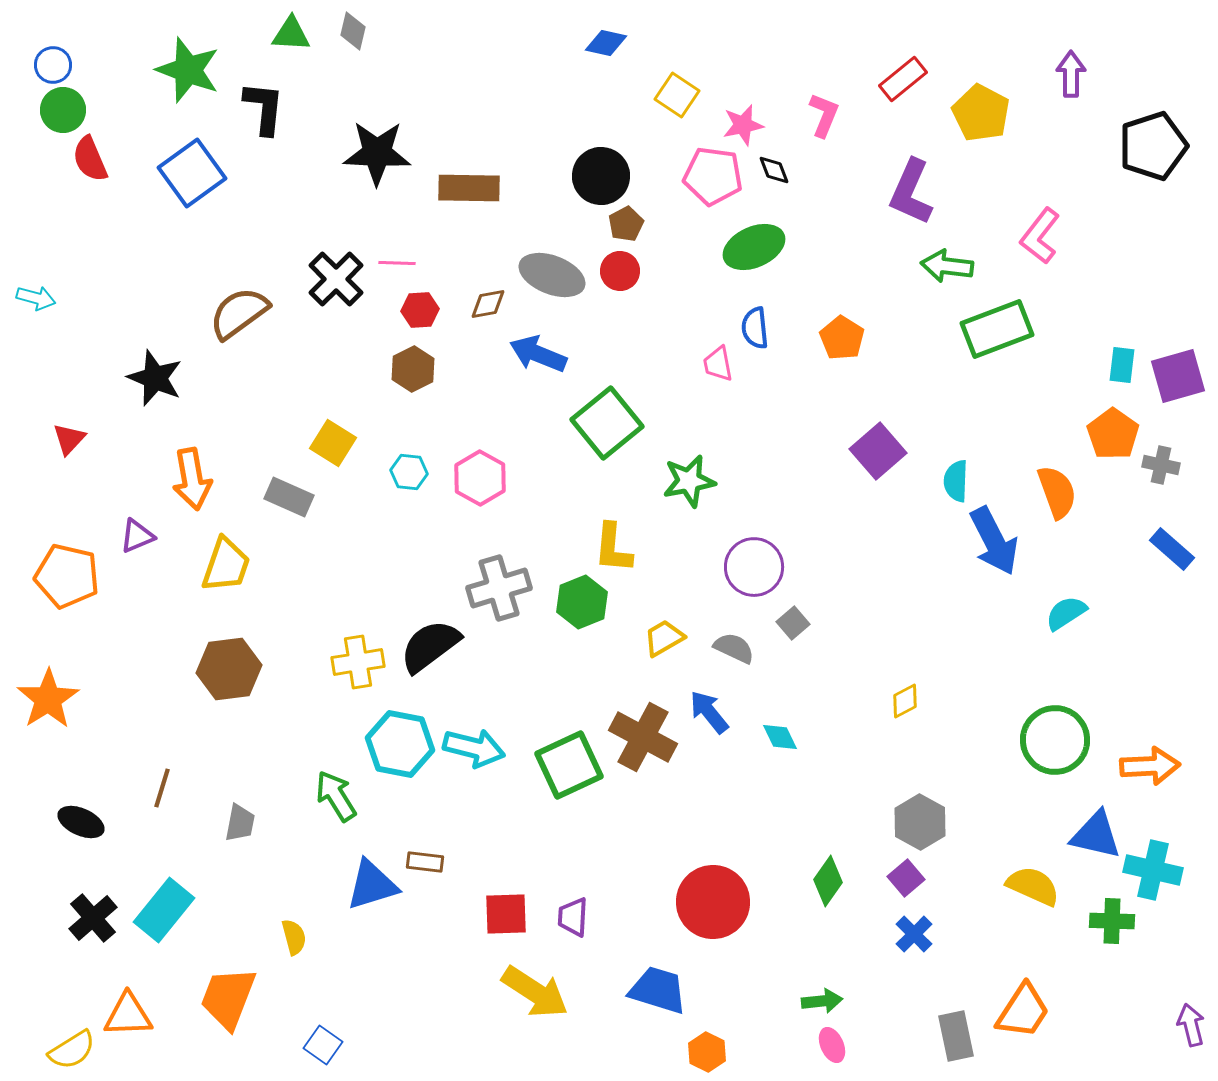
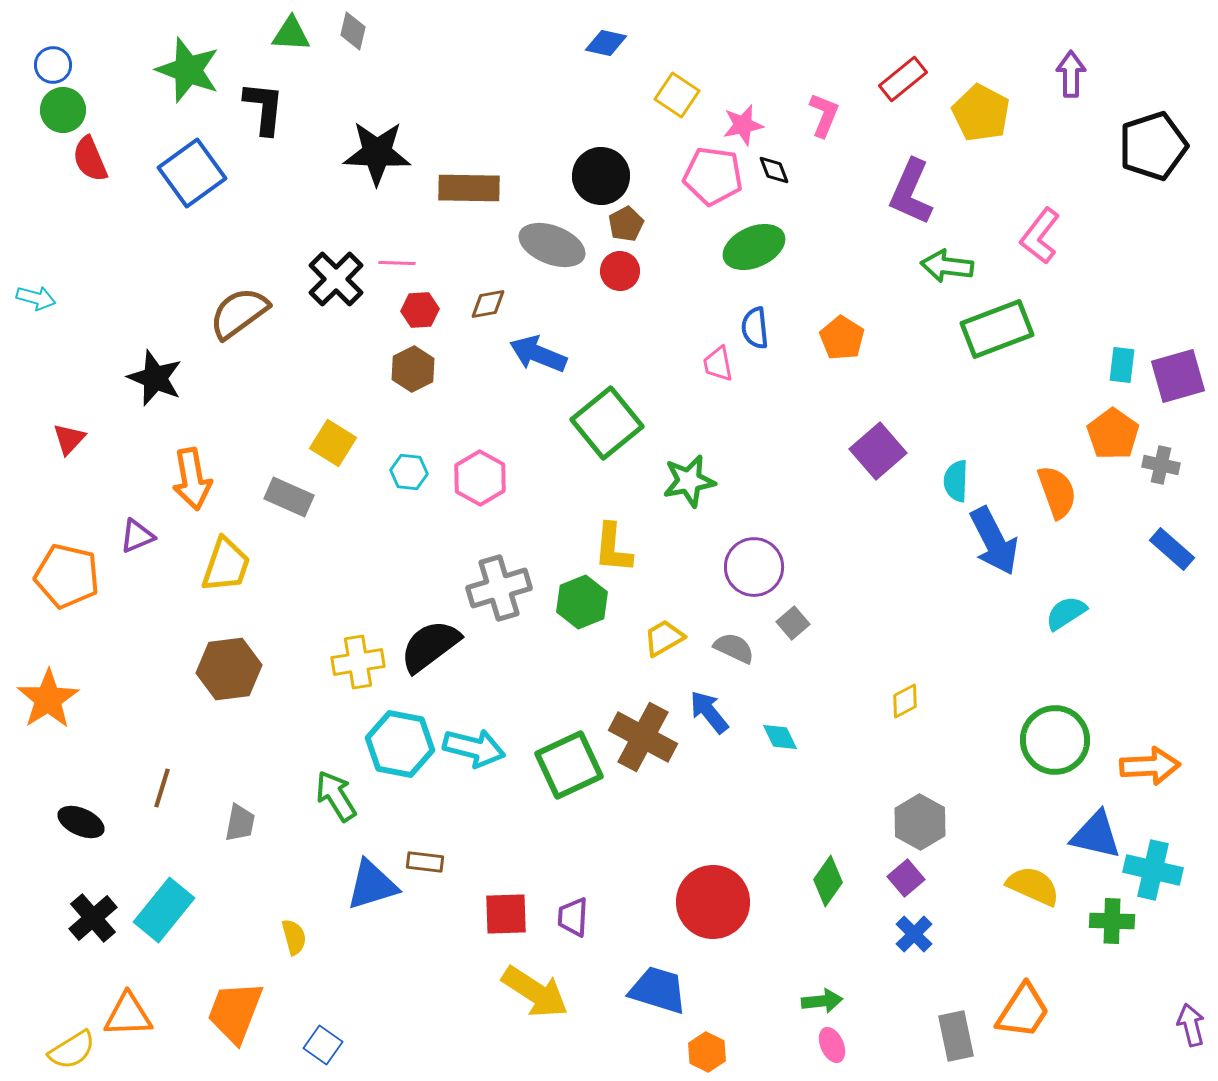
gray ellipse at (552, 275): moved 30 px up
orange trapezoid at (228, 998): moved 7 px right, 14 px down
